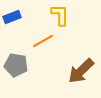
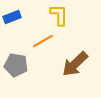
yellow L-shape: moved 1 px left
brown arrow: moved 6 px left, 7 px up
